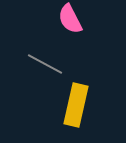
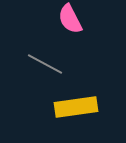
yellow rectangle: moved 2 px down; rotated 69 degrees clockwise
